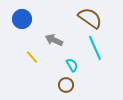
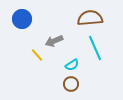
brown semicircle: rotated 40 degrees counterclockwise
gray arrow: moved 1 px down; rotated 48 degrees counterclockwise
yellow line: moved 5 px right, 2 px up
cyan semicircle: rotated 88 degrees clockwise
brown circle: moved 5 px right, 1 px up
